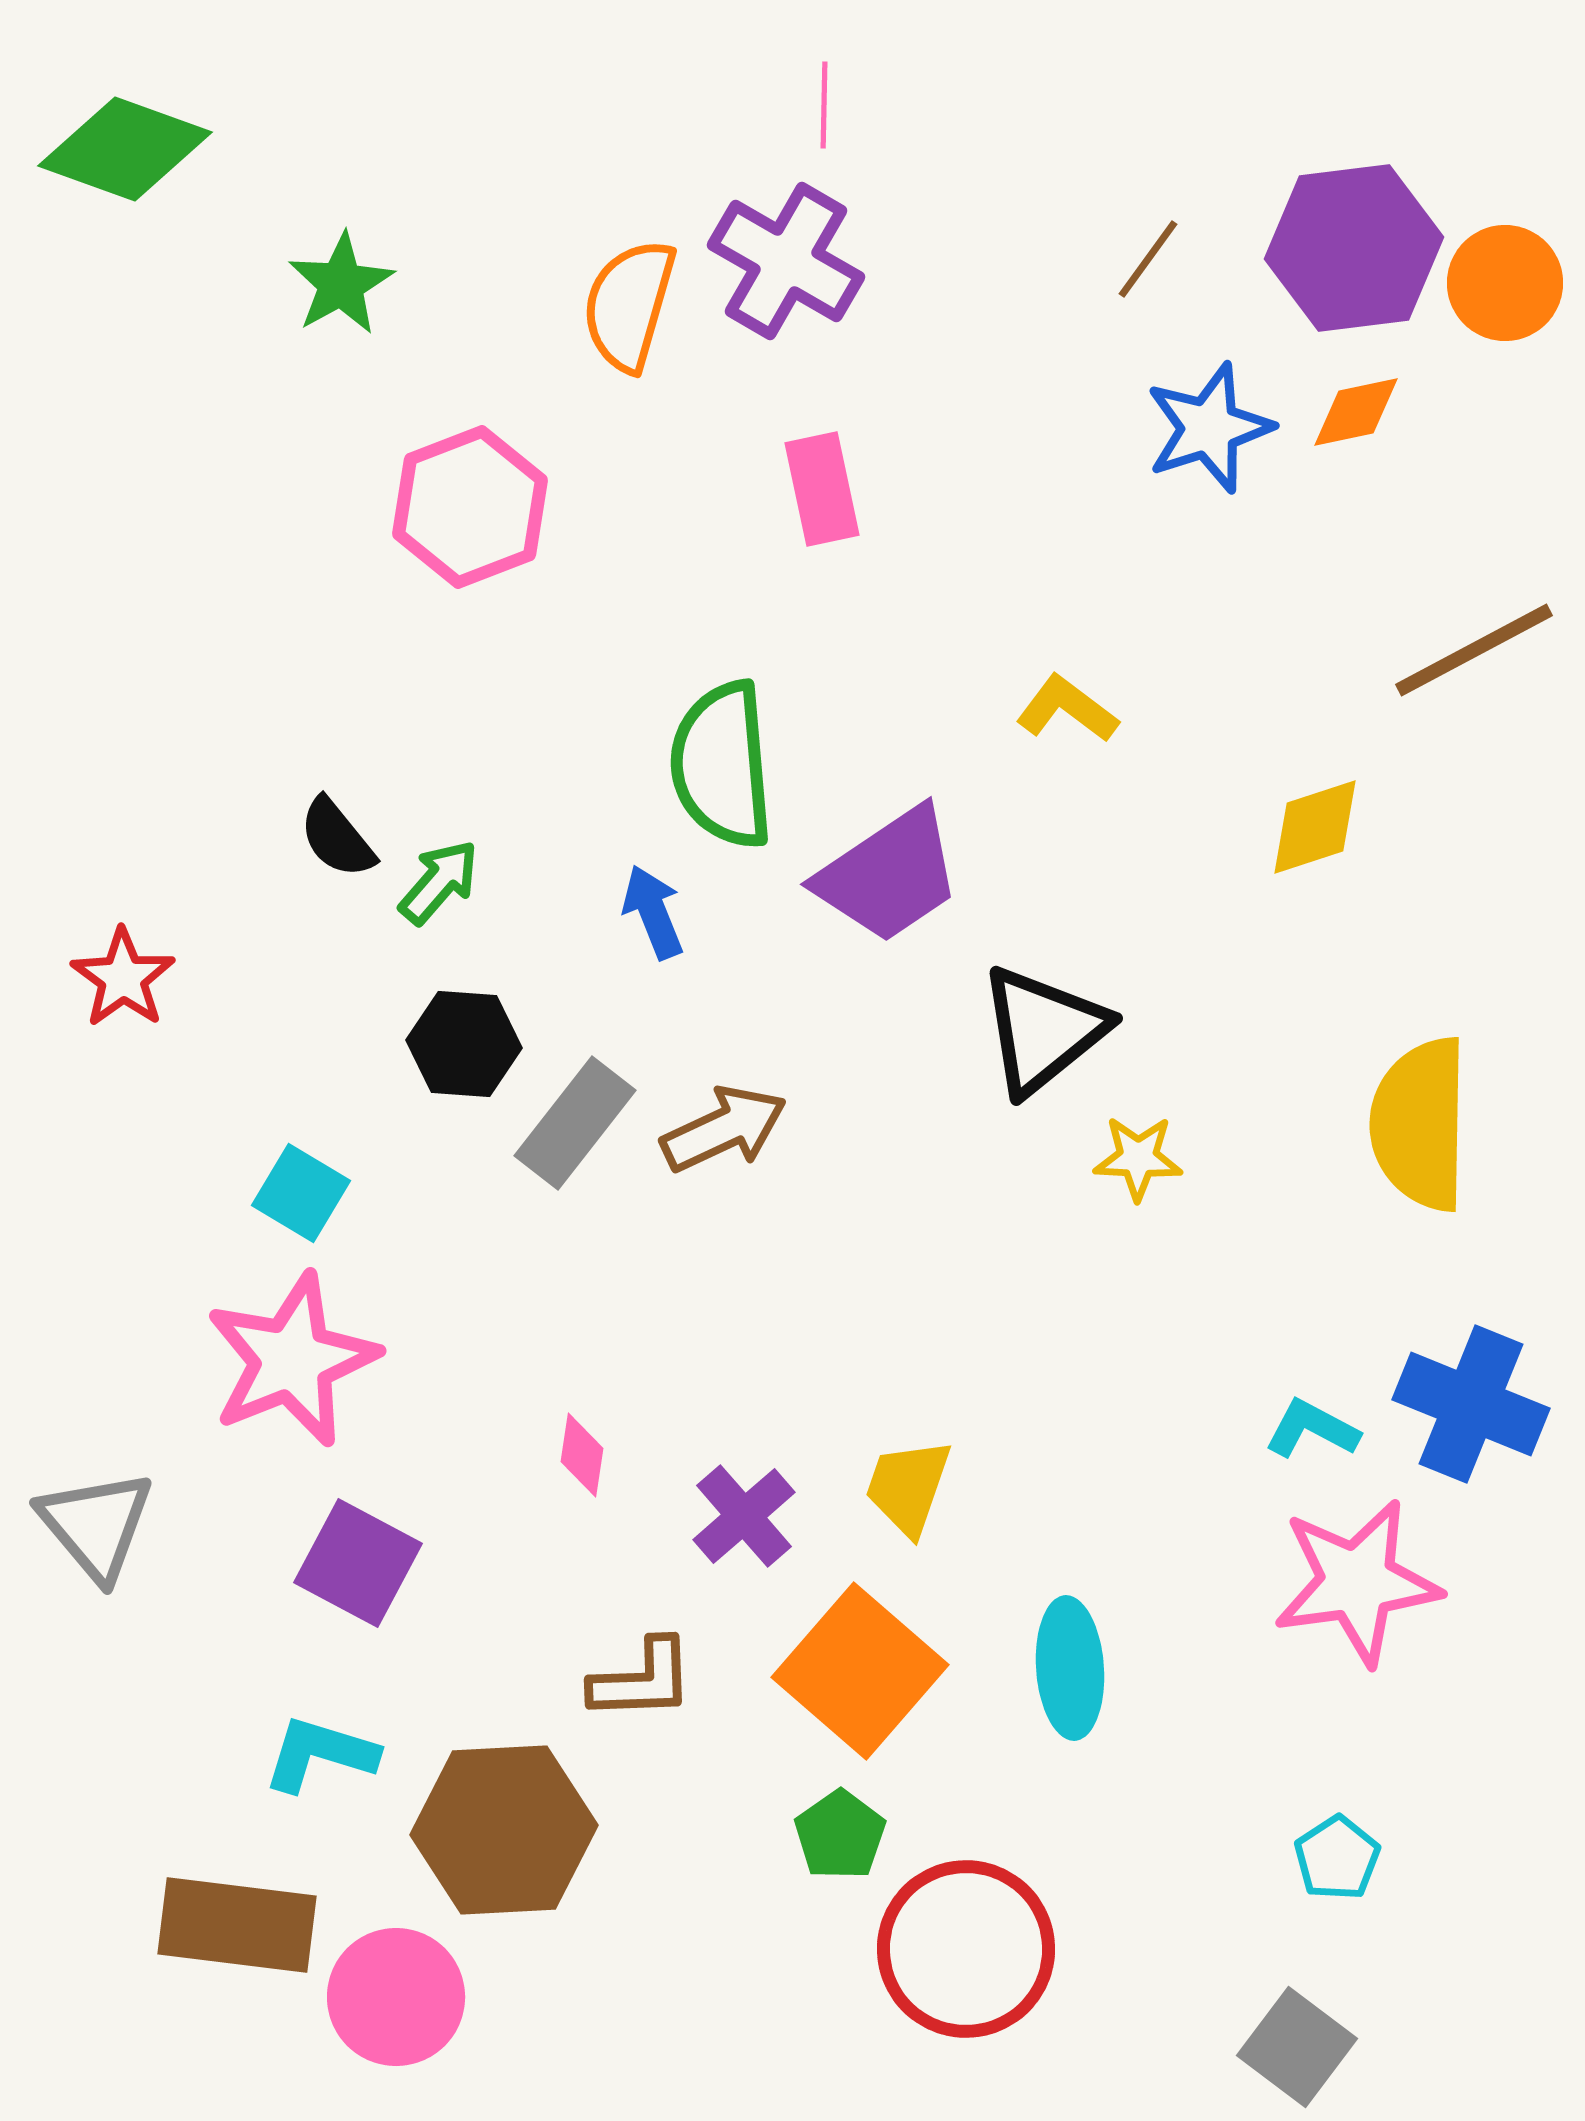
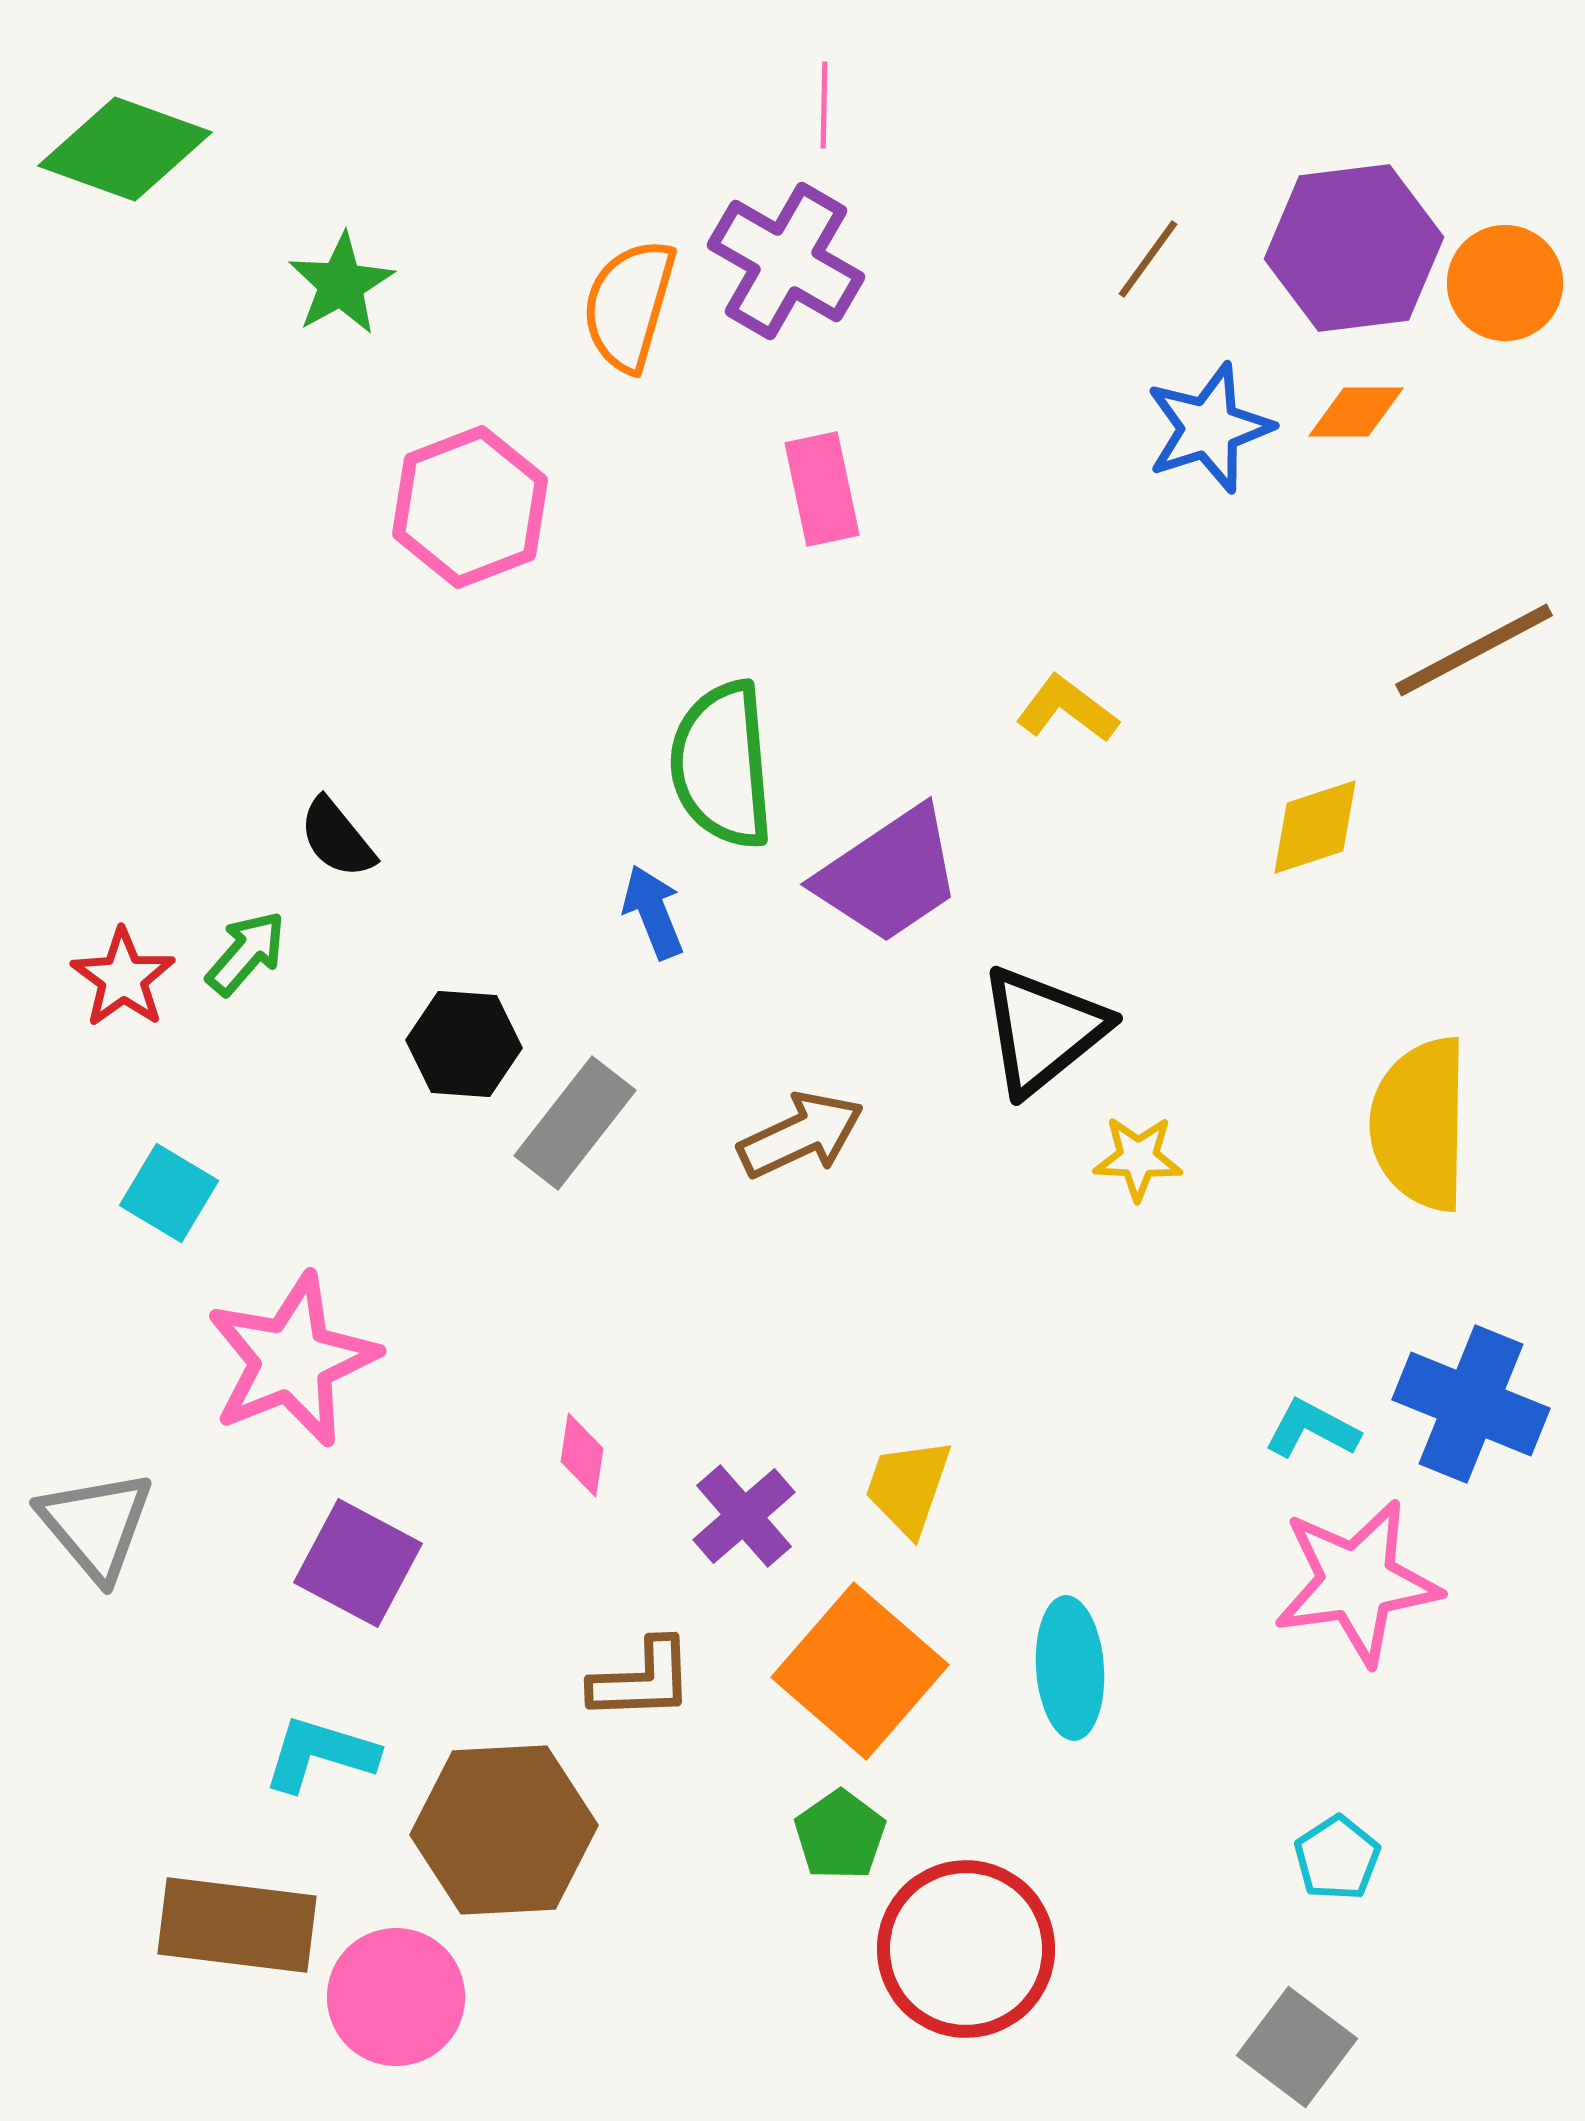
orange diamond at (1356, 412): rotated 12 degrees clockwise
green arrow at (439, 882): moved 193 px left, 71 px down
brown arrow at (724, 1129): moved 77 px right, 6 px down
cyan square at (301, 1193): moved 132 px left
